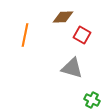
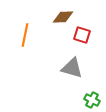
red square: rotated 12 degrees counterclockwise
